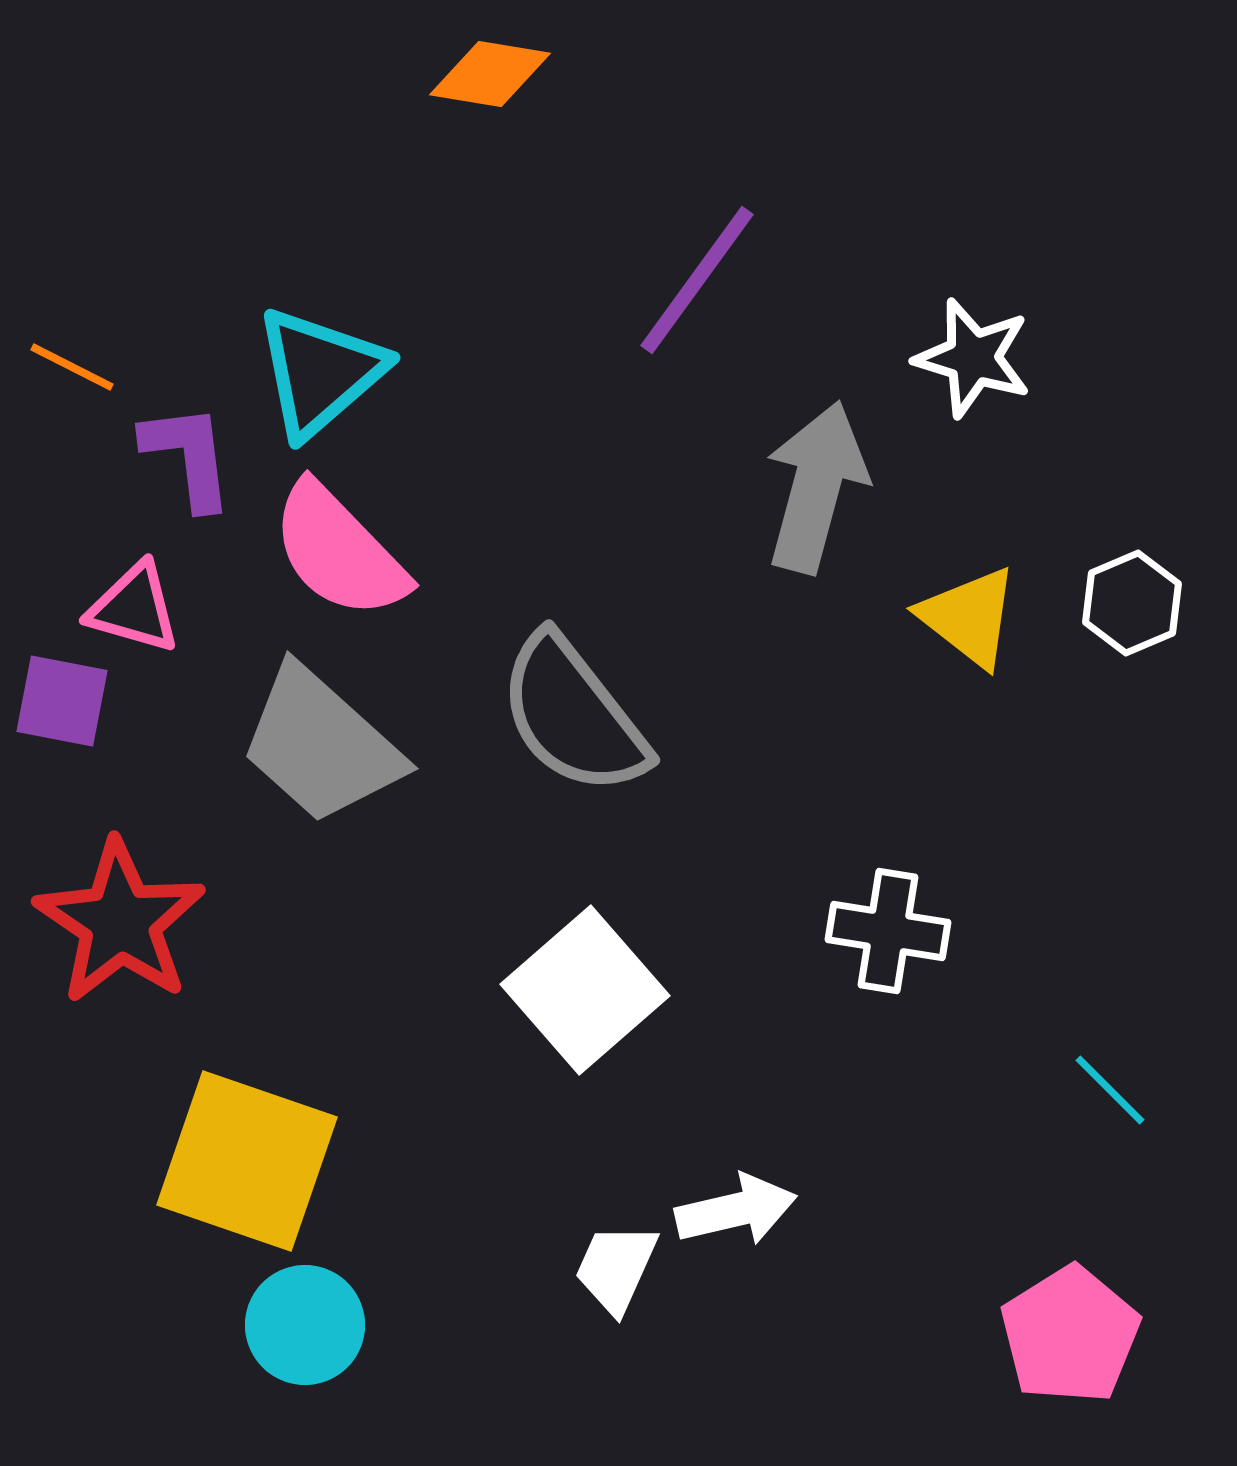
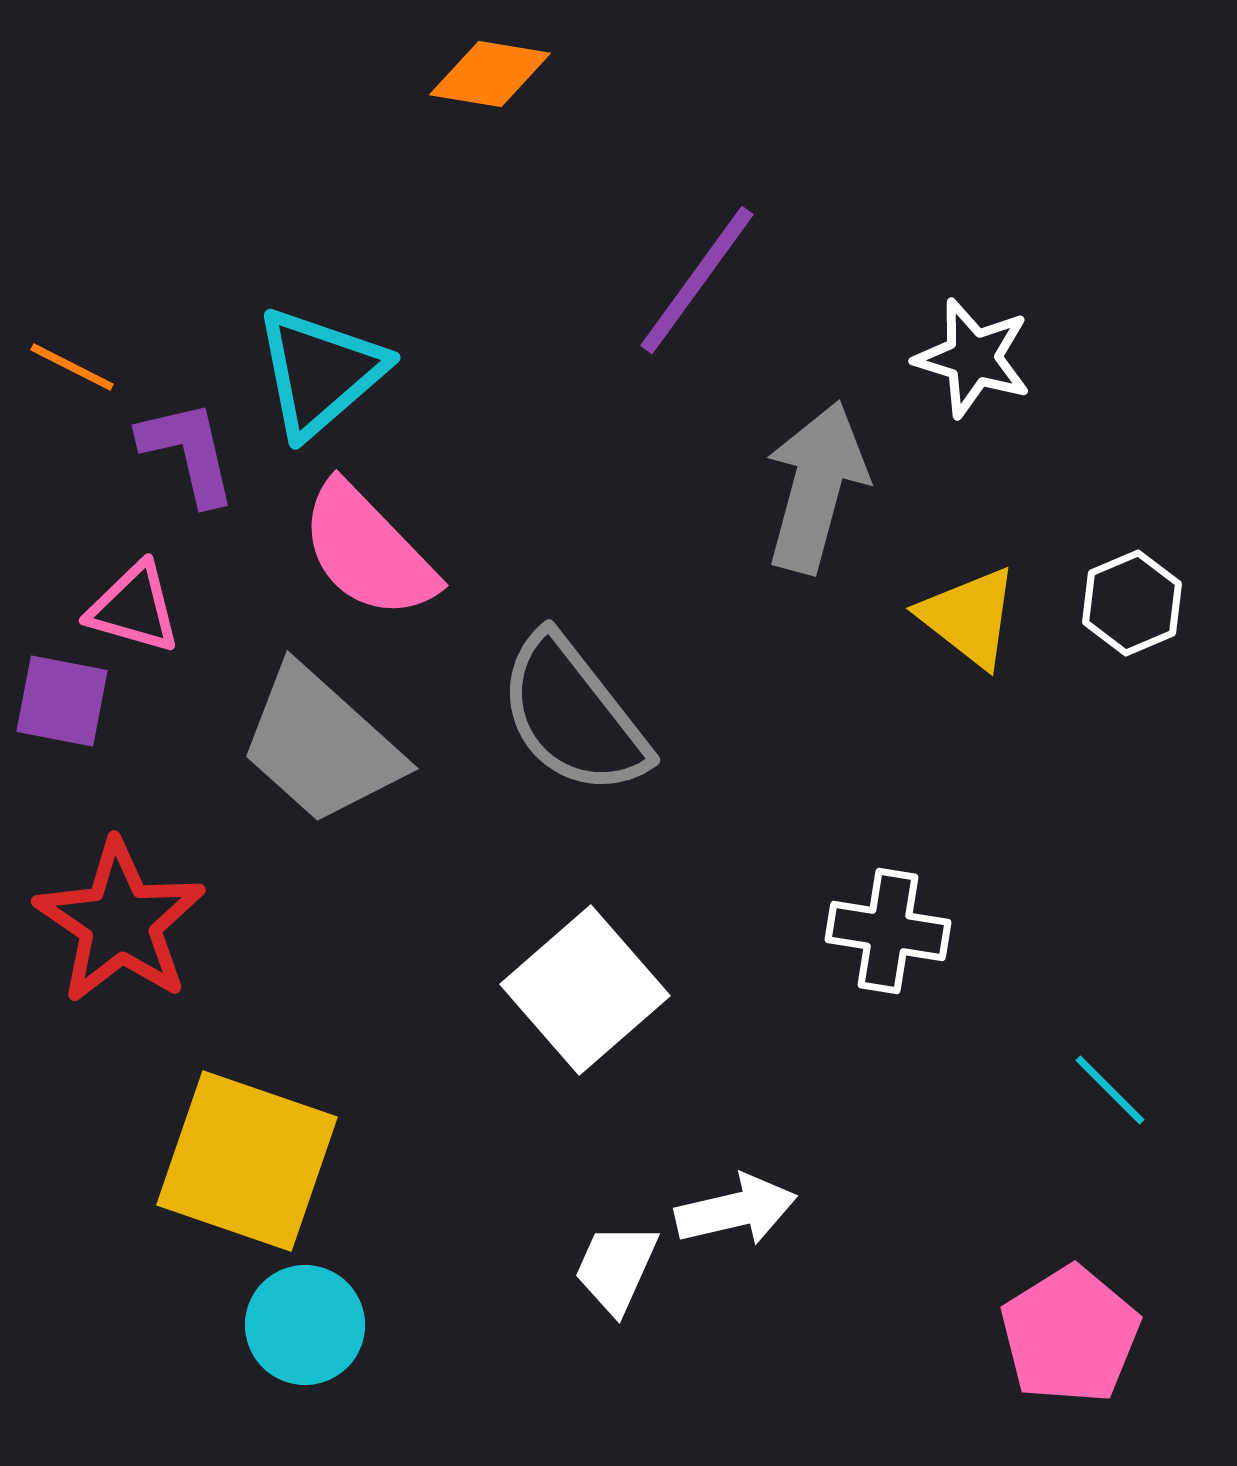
purple L-shape: moved 4 px up; rotated 6 degrees counterclockwise
pink semicircle: moved 29 px right
